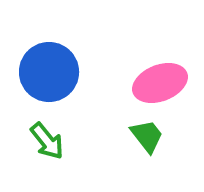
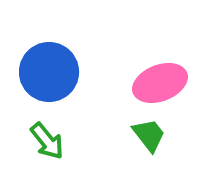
green trapezoid: moved 2 px right, 1 px up
